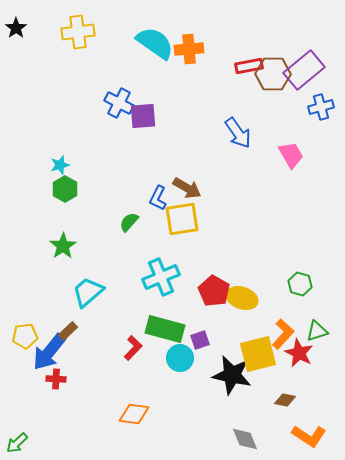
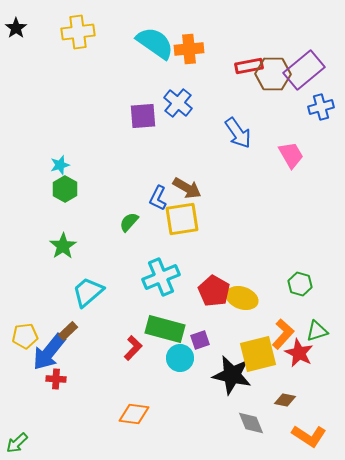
blue cross at (119, 103): moved 59 px right; rotated 12 degrees clockwise
gray diamond at (245, 439): moved 6 px right, 16 px up
